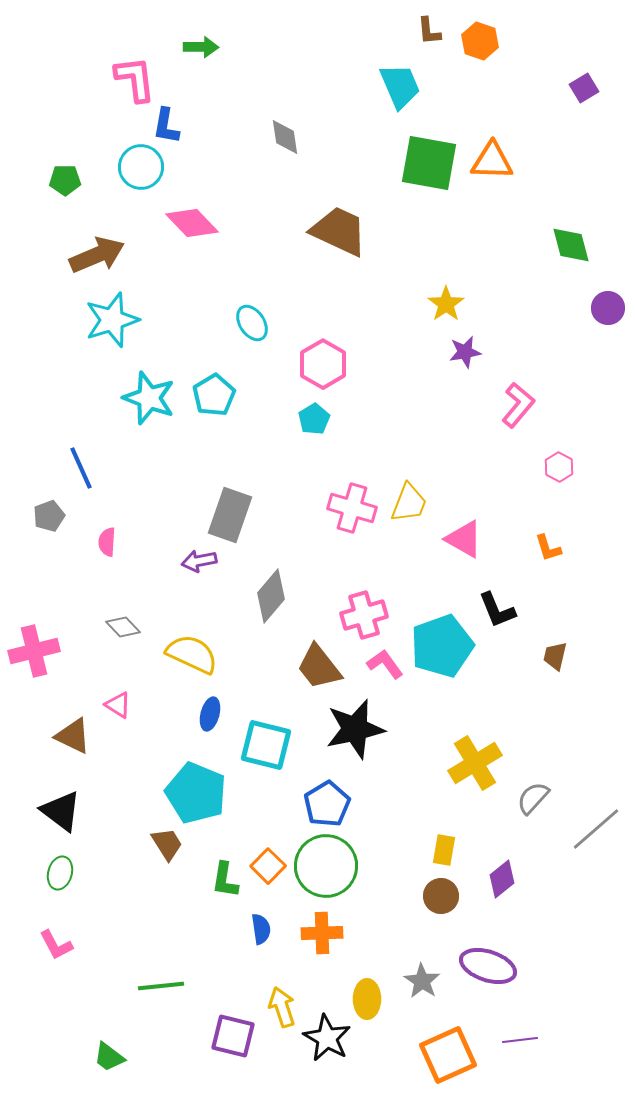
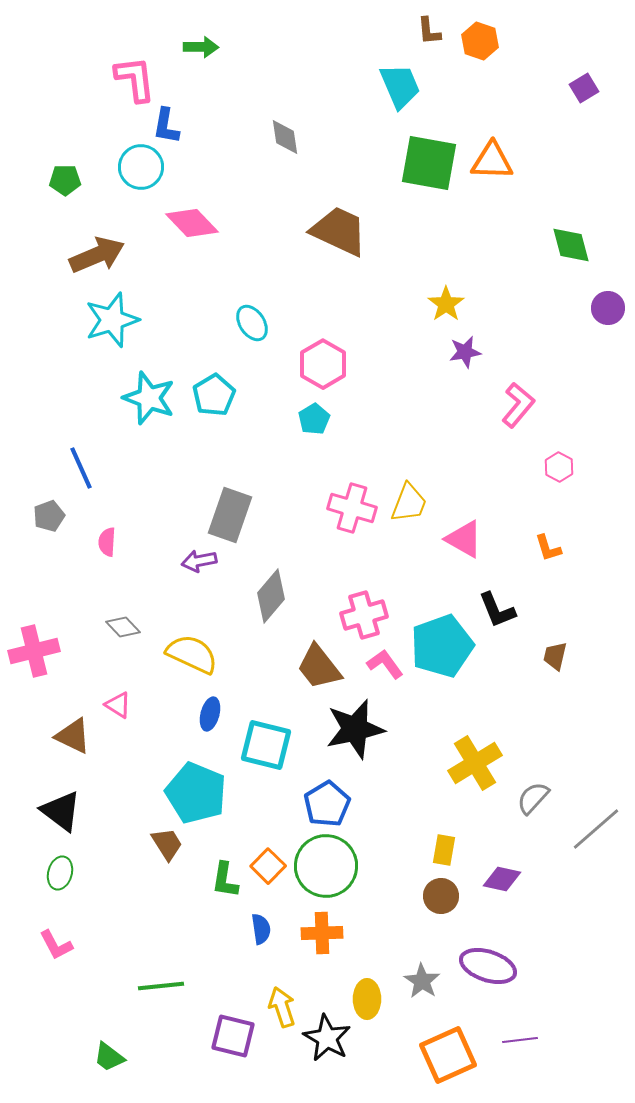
purple diamond at (502, 879): rotated 51 degrees clockwise
